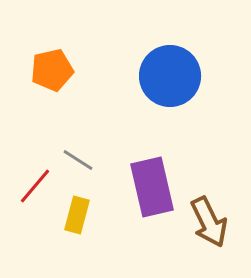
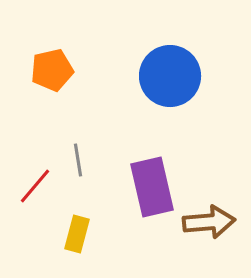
gray line: rotated 48 degrees clockwise
yellow rectangle: moved 19 px down
brown arrow: rotated 69 degrees counterclockwise
